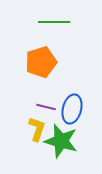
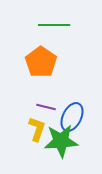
green line: moved 3 px down
orange pentagon: rotated 20 degrees counterclockwise
blue ellipse: moved 8 px down; rotated 12 degrees clockwise
green star: rotated 20 degrees counterclockwise
